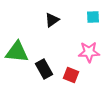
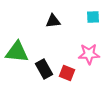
black triangle: moved 1 px right, 1 px down; rotated 28 degrees clockwise
pink star: moved 2 px down
red square: moved 4 px left, 2 px up
